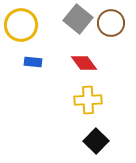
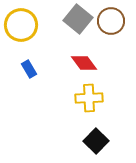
brown circle: moved 2 px up
blue rectangle: moved 4 px left, 7 px down; rotated 54 degrees clockwise
yellow cross: moved 1 px right, 2 px up
